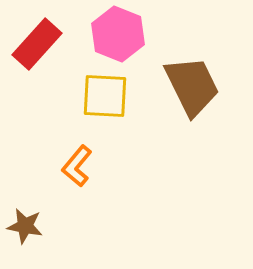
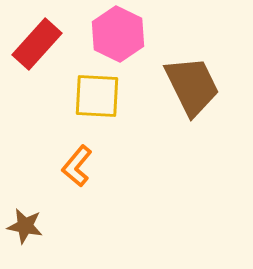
pink hexagon: rotated 4 degrees clockwise
yellow square: moved 8 px left
